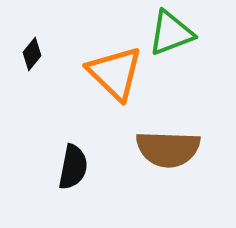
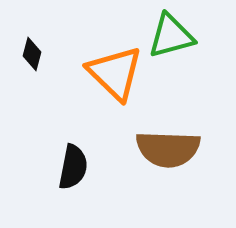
green triangle: moved 3 px down; rotated 6 degrees clockwise
black diamond: rotated 24 degrees counterclockwise
